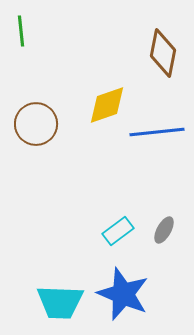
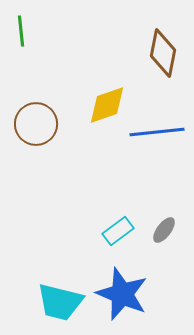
gray ellipse: rotated 8 degrees clockwise
blue star: moved 1 px left
cyan trapezoid: rotated 12 degrees clockwise
